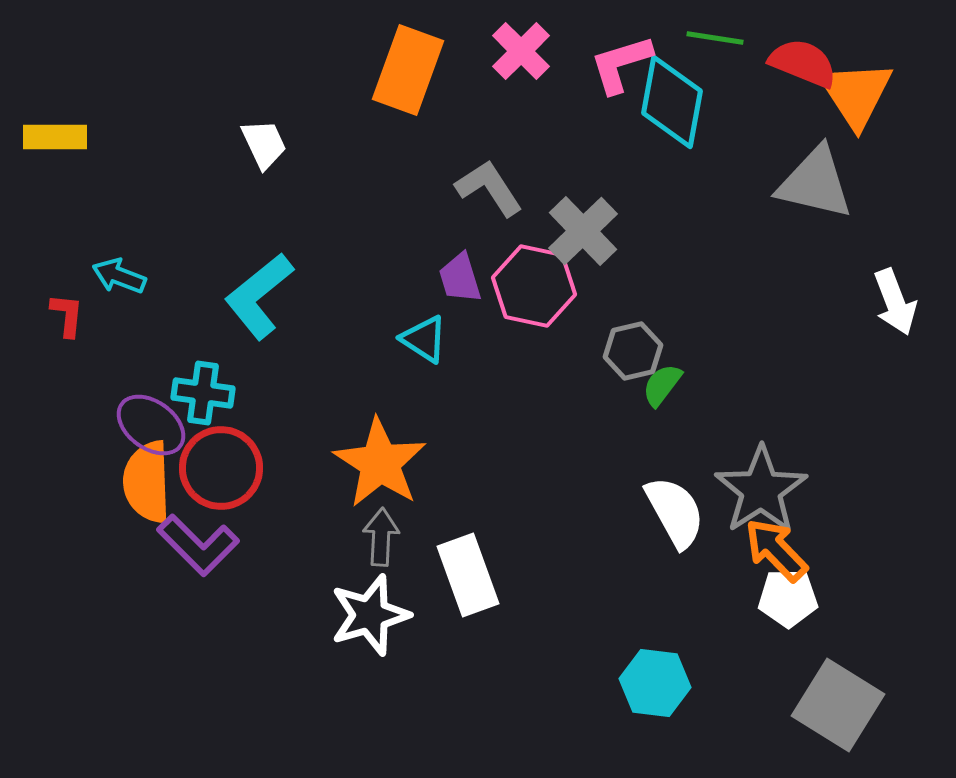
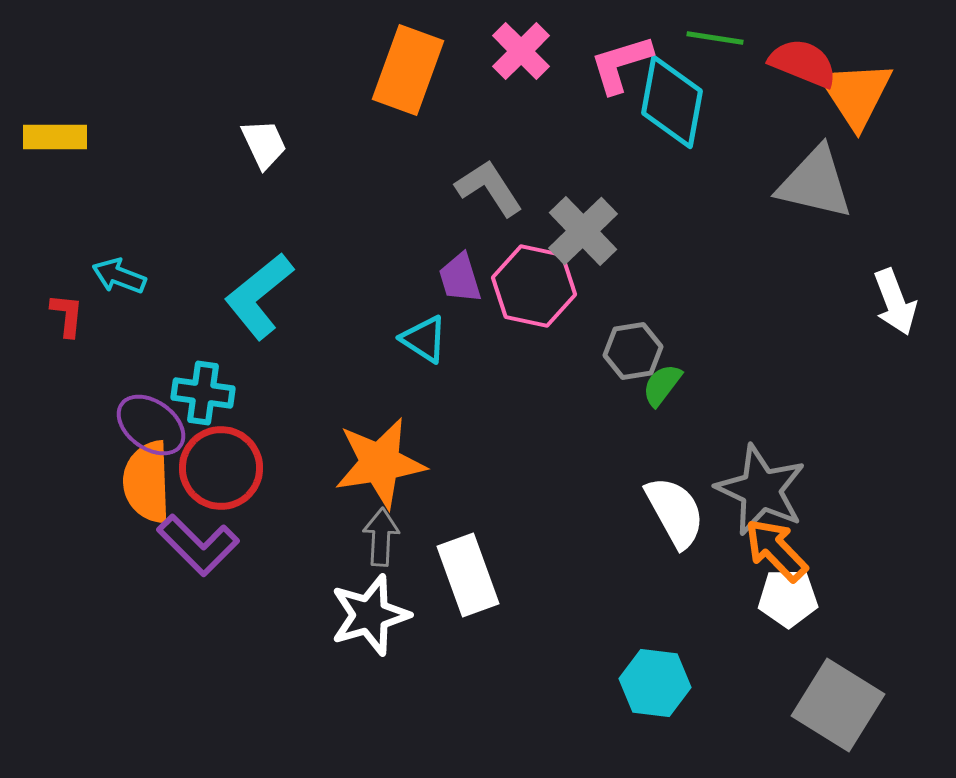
gray hexagon: rotated 4 degrees clockwise
orange star: rotated 30 degrees clockwise
gray star: rotated 14 degrees counterclockwise
